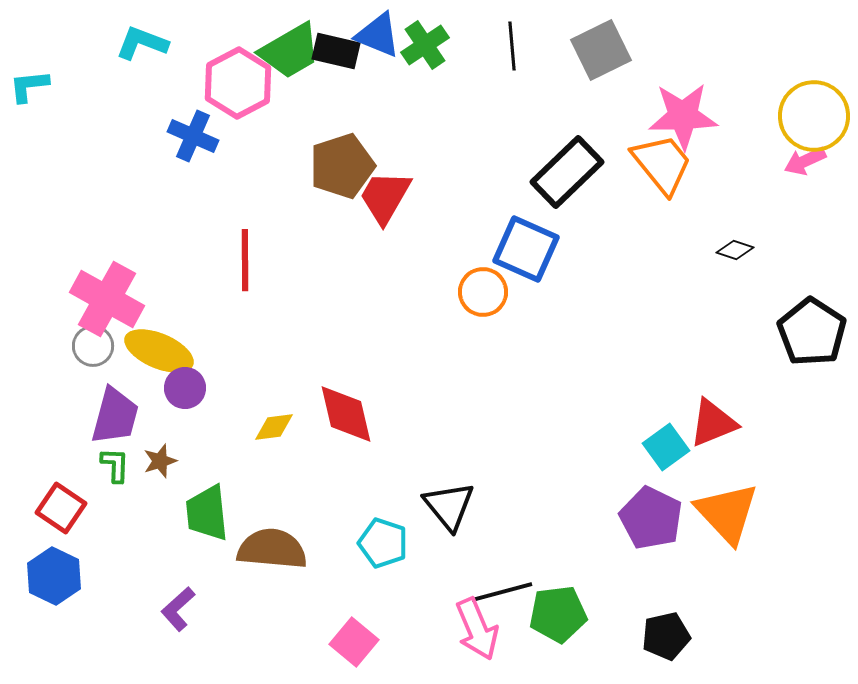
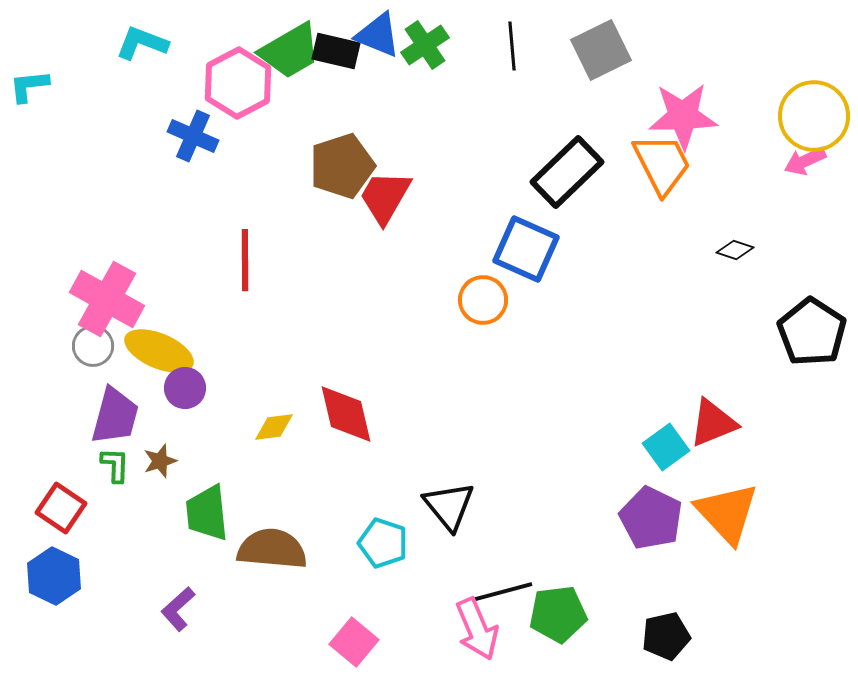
orange trapezoid at (662, 164): rotated 12 degrees clockwise
orange circle at (483, 292): moved 8 px down
